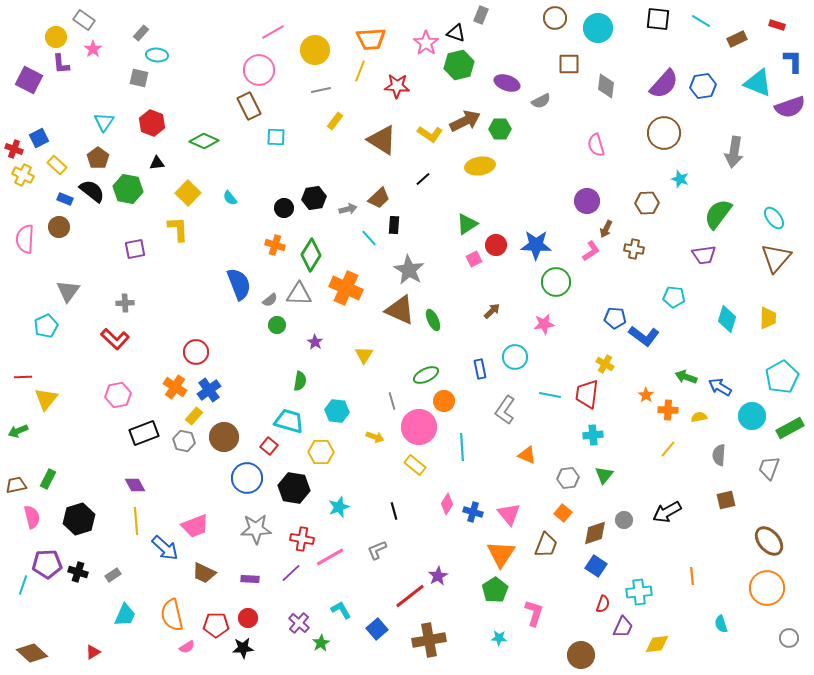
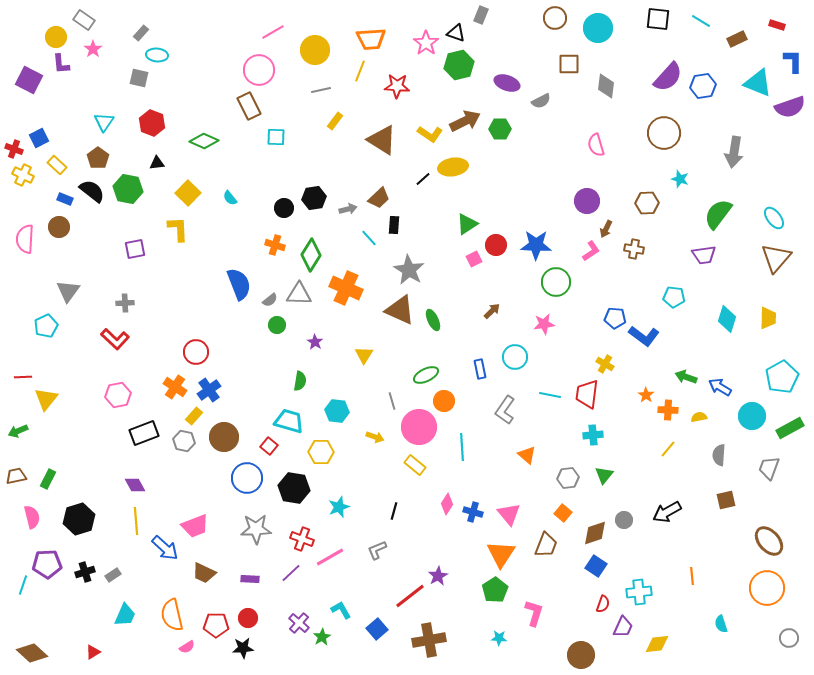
purple semicircle at (664, 84): moved 4 px right, 7 px up
yellow ellipse at (480, 166): moved 27 px left, 1 px down
orange triangle at (527, 455): rotated 18 degrees clockwise
brown trapezoid at (16, 485): moved 9 px up
black line at (394, 511): rotated 30 degrees clockwise
red cross at (302, 539): rotated 10 degrees clockwise
black cross at (78, 572): moved 7 px right; rotated 36 degrees counterclockwise
green star at (321, 643): moved 1 px right, 6 px up
